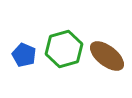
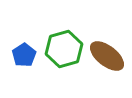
blue pentagon: rotated 15 degrees clockwise
